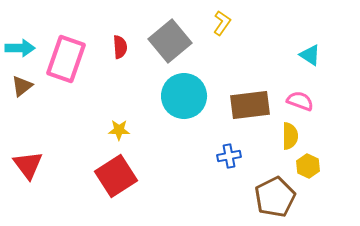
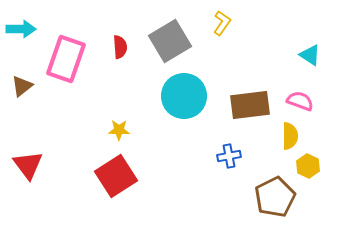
gray square: rotated 9 degrees clockwise
cyan arrow: moved 1 px right, 19 px up
